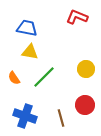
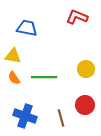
yellow triangle: moved 17 px left, 4 px down
green line: rotated 45 degrees clockwise
